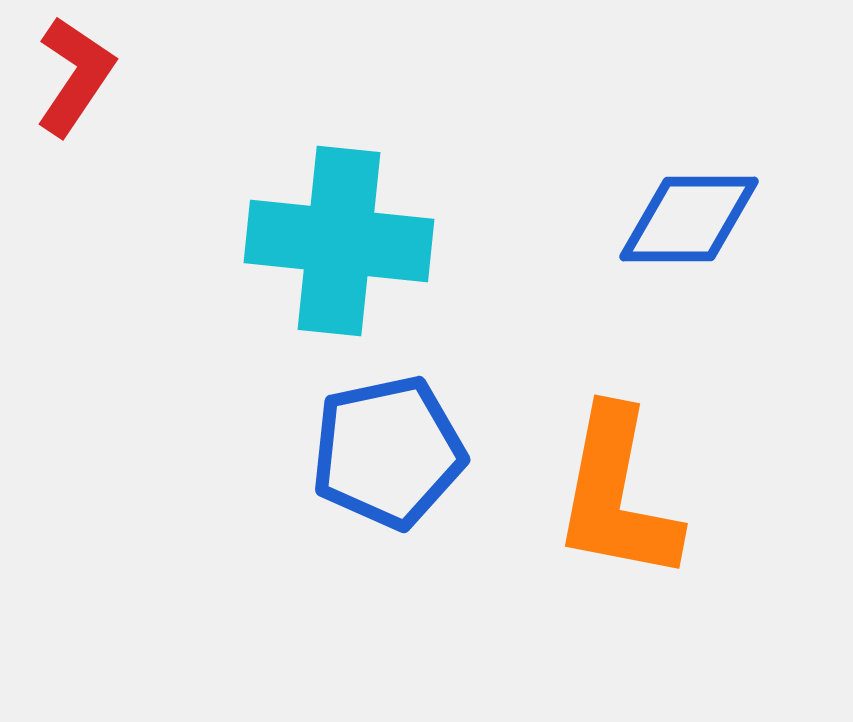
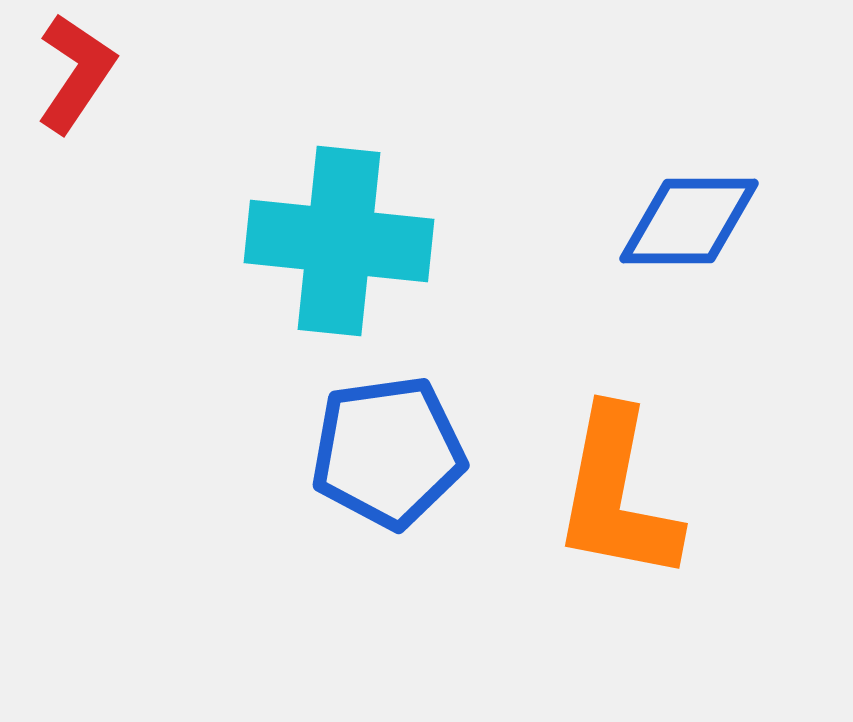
red L-shape: moved 1 px right, 3 px up
blue diamond: moved 2 px down
blue pentagon: rotated 4 degrees clockwise
